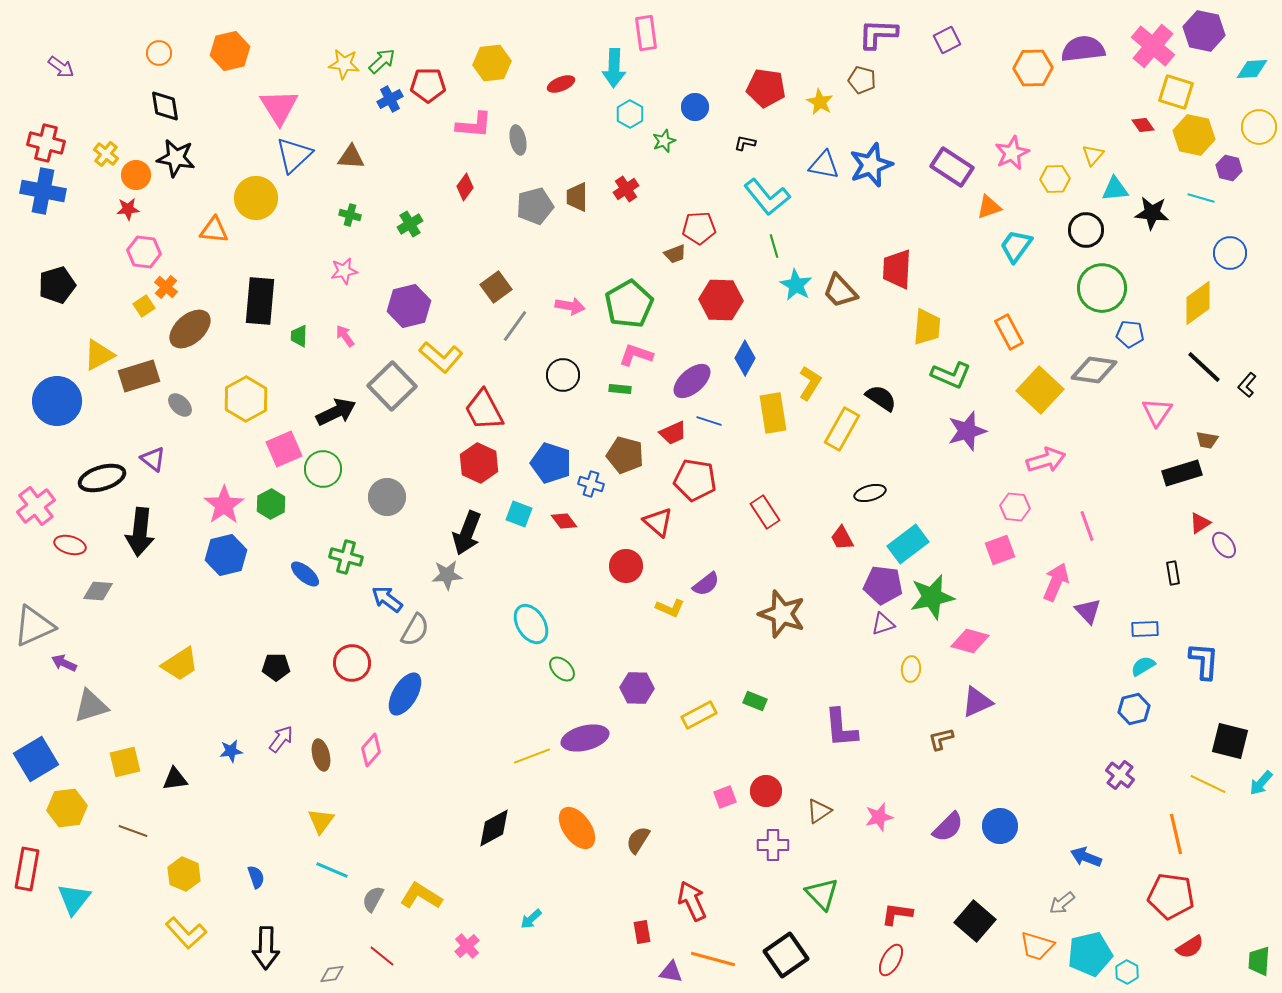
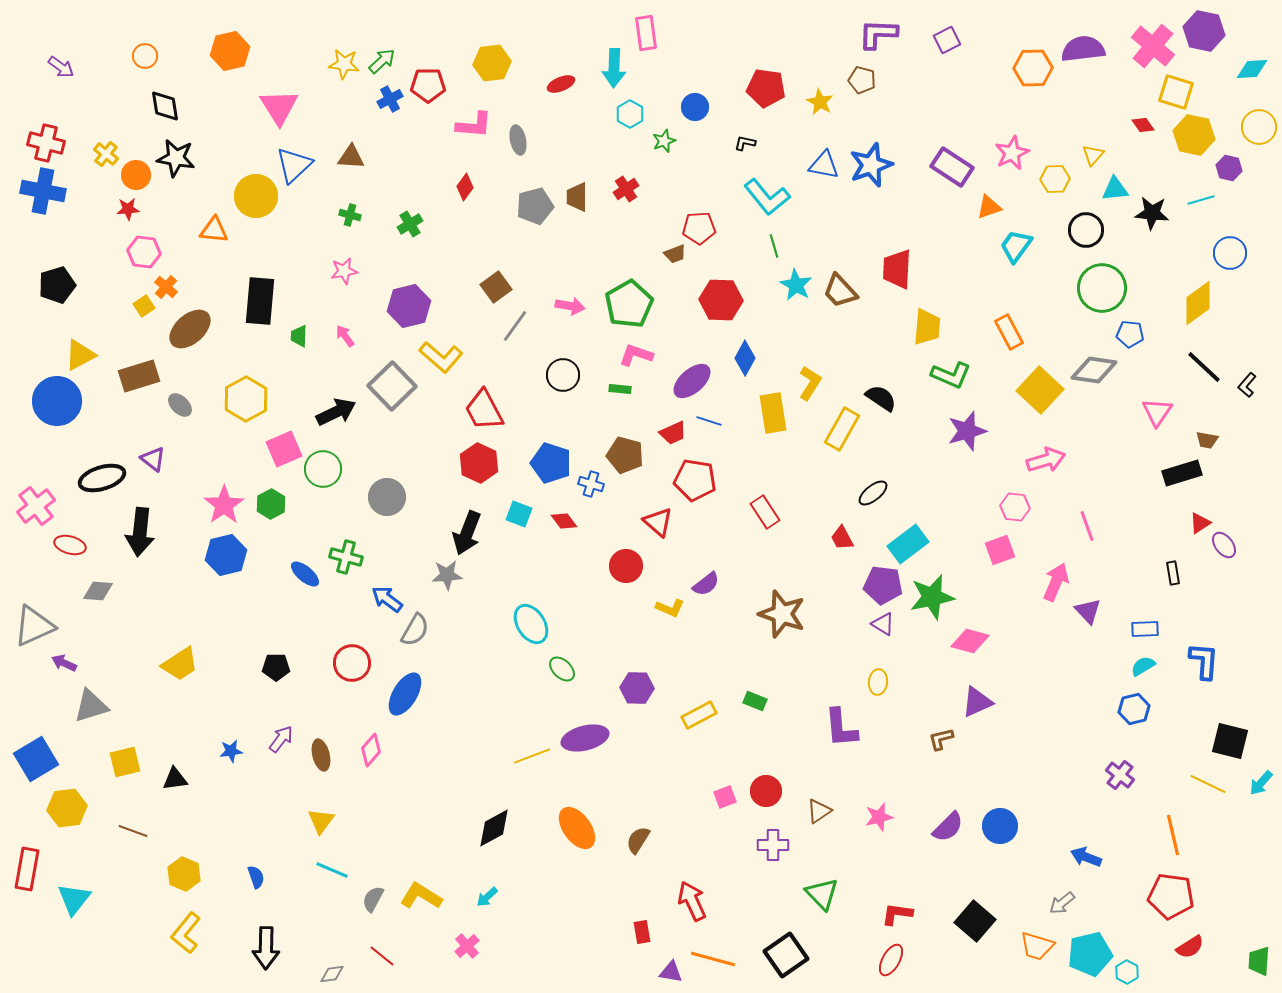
orange circle at (159, 53): moved 14 px left, 3 px down
blue triangle at (294, 155): moved 10 px down
yellow circle at (256, 198): moved 2 px up
cyan line at (1201, 198): moved 2 px down; rotated 32 degrees counterclockwise
yellow triangle at (99, 355): moved 19 px left
black ellipse at (870, 493): moved 3 px right; rotated 24 degrees counterclockwise
purple triangle at (883, 624): rotated 50 degrees clockwise
yellow ellipse at (911, 669): moved 33 px left, 13 px down
orange line at (1176, 834): moved 3 px left, 1 px down
cyan arrow at (531, 919): moved 44 px left, 22 px up
yellow L-shape at (186, 933): rotated 81 degrees clockwise
